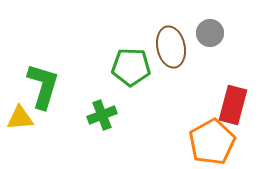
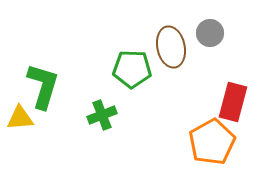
green pentagon: moved 1 px right, 2 px down
red rectangle: moved 3 px up
